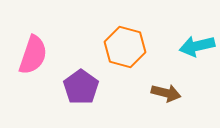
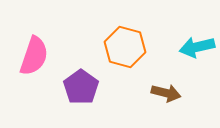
cyan arrow: moved 1 px down
pink semicircle: moved 1 px right, 1 px down
